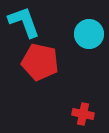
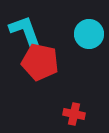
cyan L-shape: moved 1 px right, 9 px down
red cross: moved 9 px left
